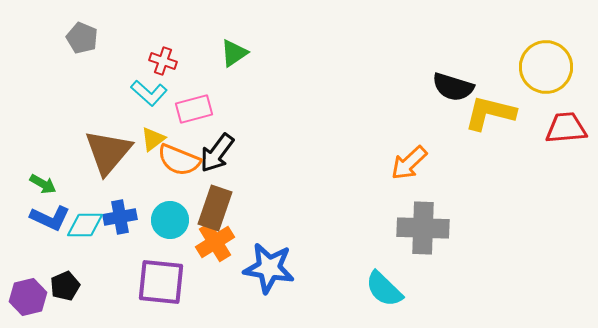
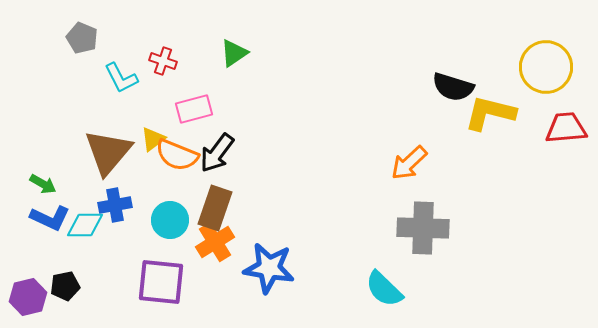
cyan L-shape: moved 28 px left, 15 px up; rotated 21 degrees clockwise
orange semicircle: moved 2 px left, 5 px up
blue cross: moved 5 px left, 12 px up
black pentagon: rotated 12 degrees clockwise
